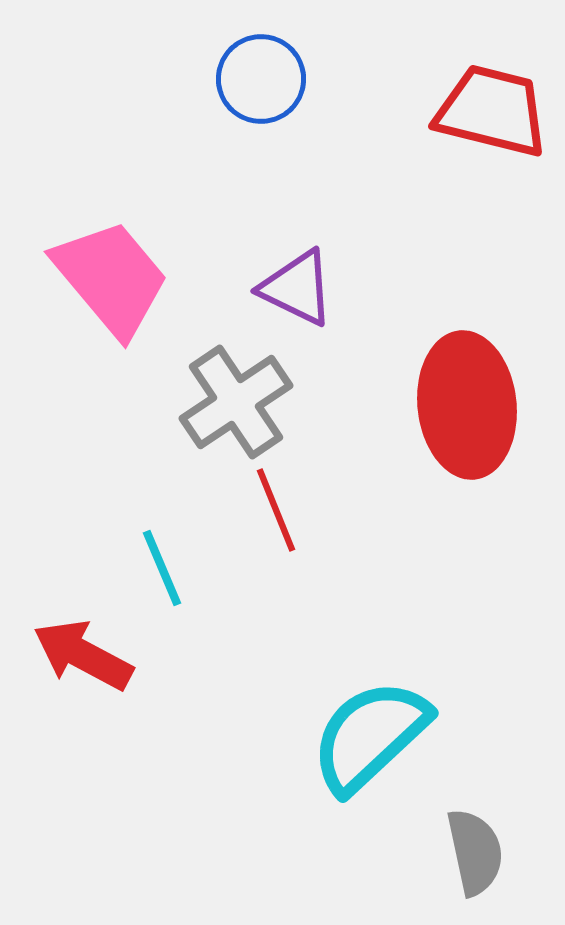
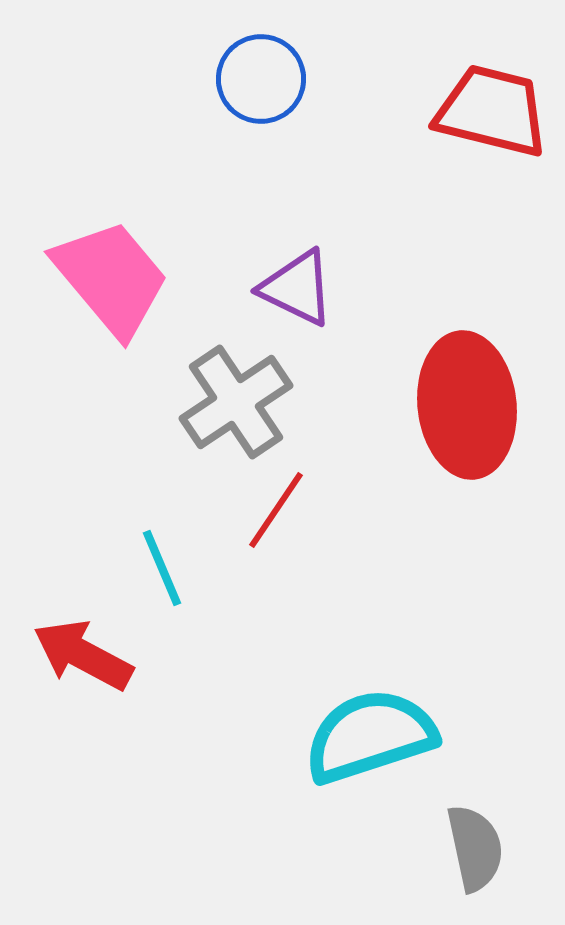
red line: rotated 56 degrees clockwise
cyan semicircle: rotated 25 degrees clockwise
gray semicircle: moved 4 px up
